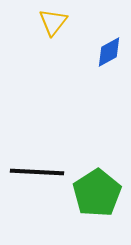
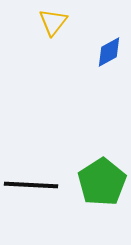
black line: moved 6 px left, 13 px down
green pentagon: moved 5 px right, 11 px up
